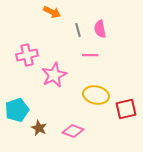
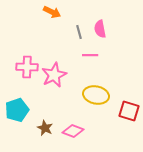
gray line: moved 1 px right, 2 px down
pink cross: moved 12 px down; rotated 15 degrees clockwise
red square: moved 3 px right, 2 px down; rotated 30 degrees clockwise
brown star: moved 6 px right
